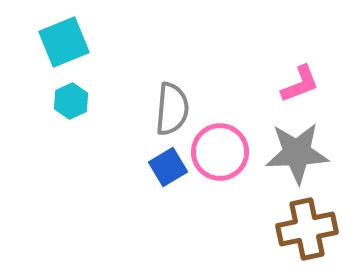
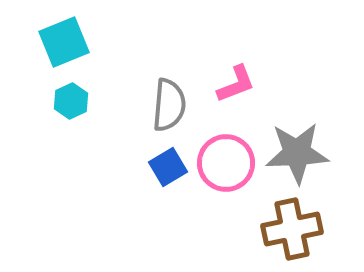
pink L-shape: moved 64 px left
gray semicircle: moved 3 px left, 4 px up
pink circle: moved 6 px right, 11 px down
brown cross: moved 15 px left
